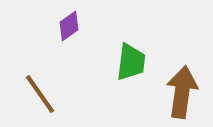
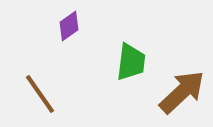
brown arrow: rotated 39 degrees clockwise
